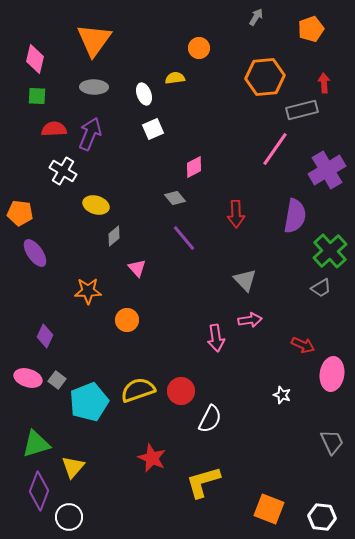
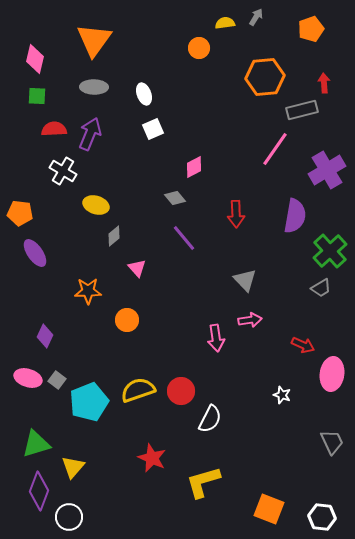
yellow semicircle at (175, 78): moved 50 px right, 55 px up
